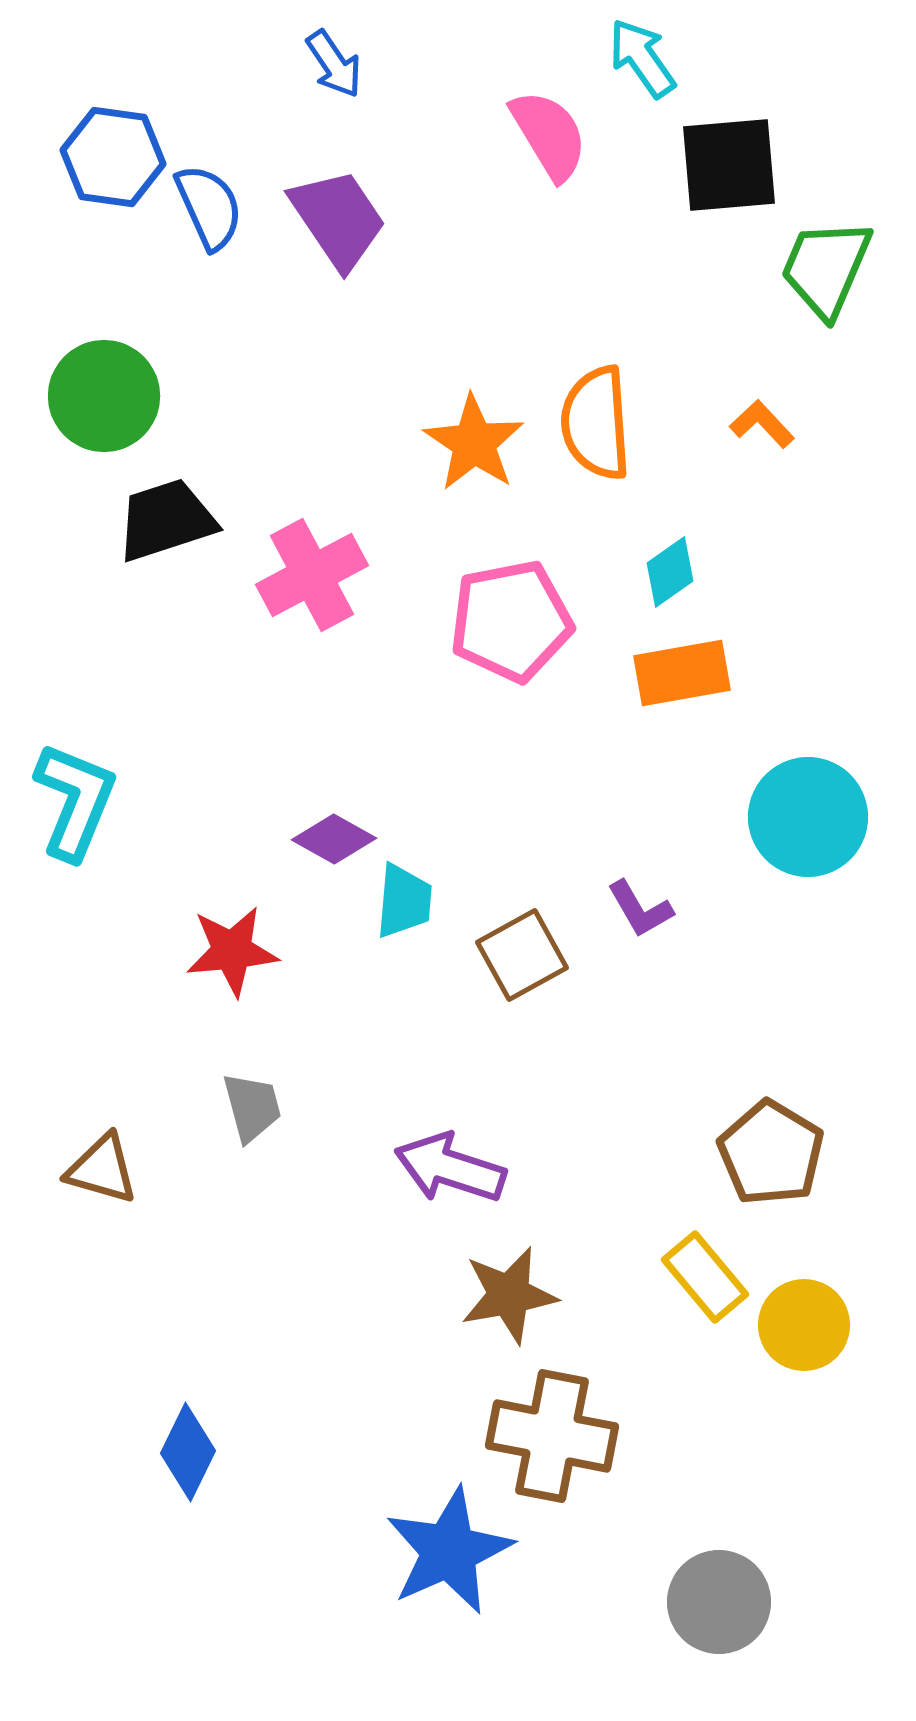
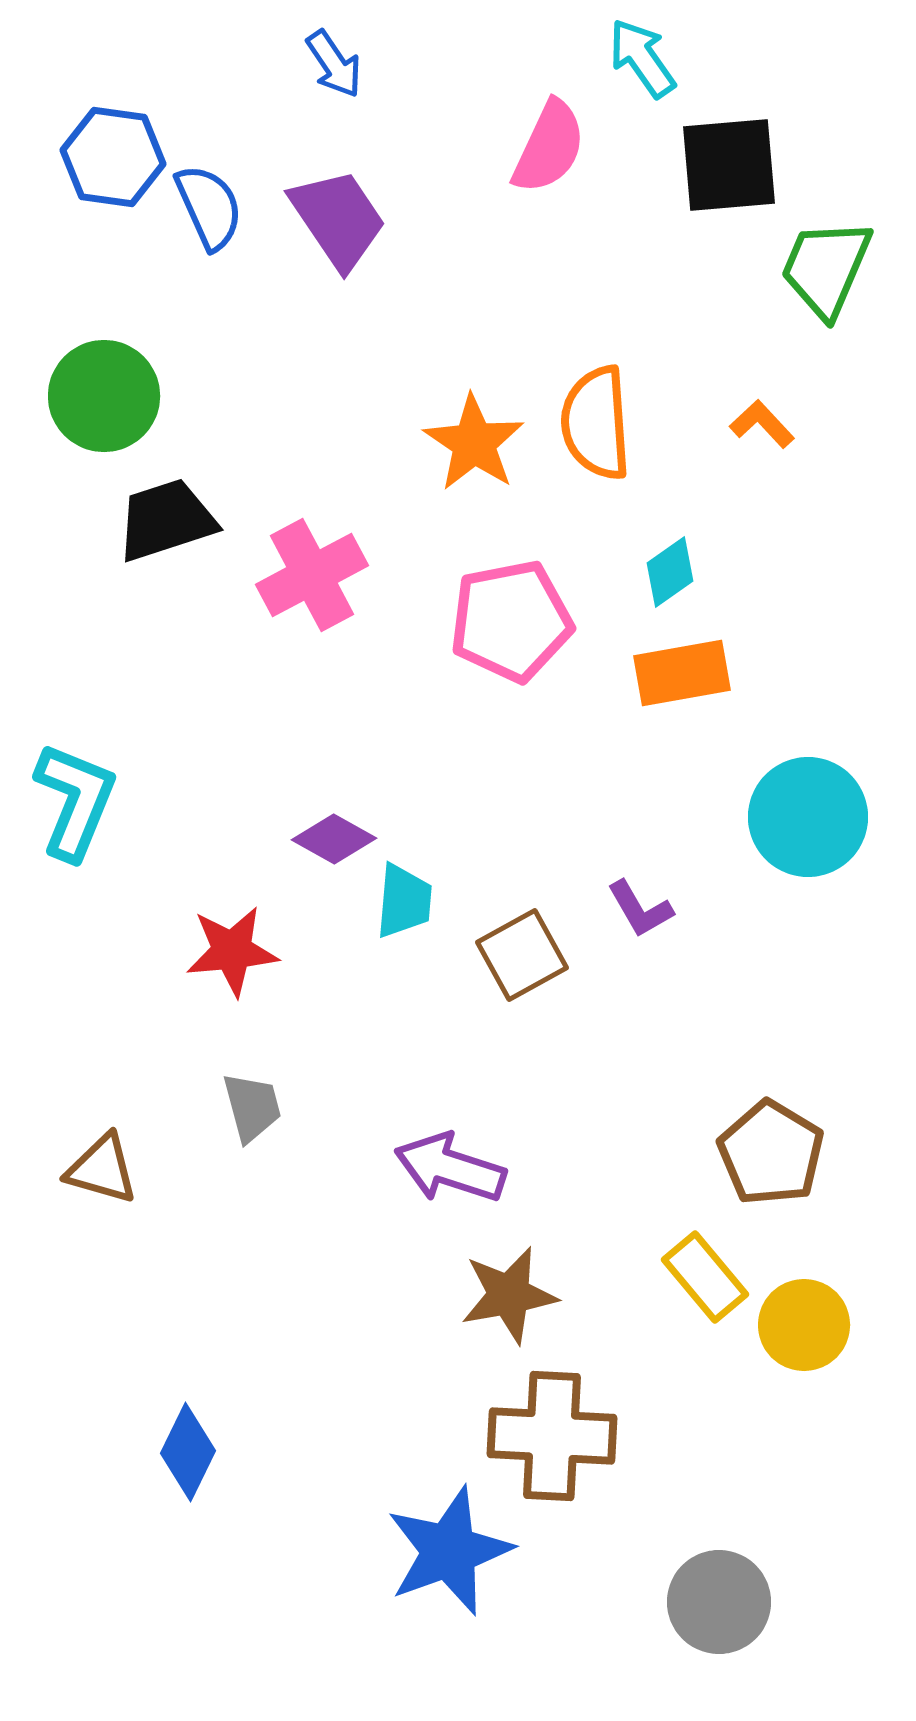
pink semicircle: moved 12 px down; rotated 56 degrees clockwise
brown cross: rotated 8 degrees counterclockwise
blue star: rotated 4 degrees clockwise
